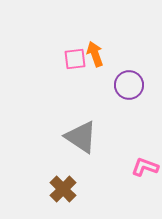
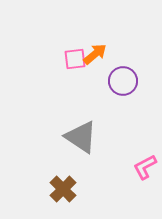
orange arrow: rotated 70 degrees clockwise
purple circle: moved 6 px left, 4 px up
pink L-shape: rotated 48 degrees counterclockwise
